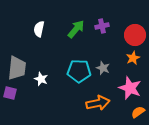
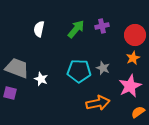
gray trapezoid: rotated 75 degrees counterclockwise
pink star: moved 2 px up; rotated 25 degrees clockwise
